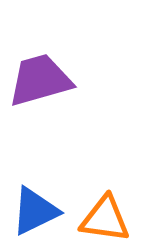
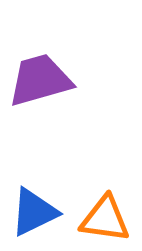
blue triangle: moved 1 px left, 1 px down
